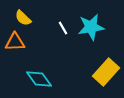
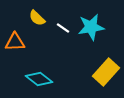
yellow semicircle: moved 14 px right
white line: rotated 24 degrees counterclockwise
cyan diamond: rotated 16 degrees counterclockwise
